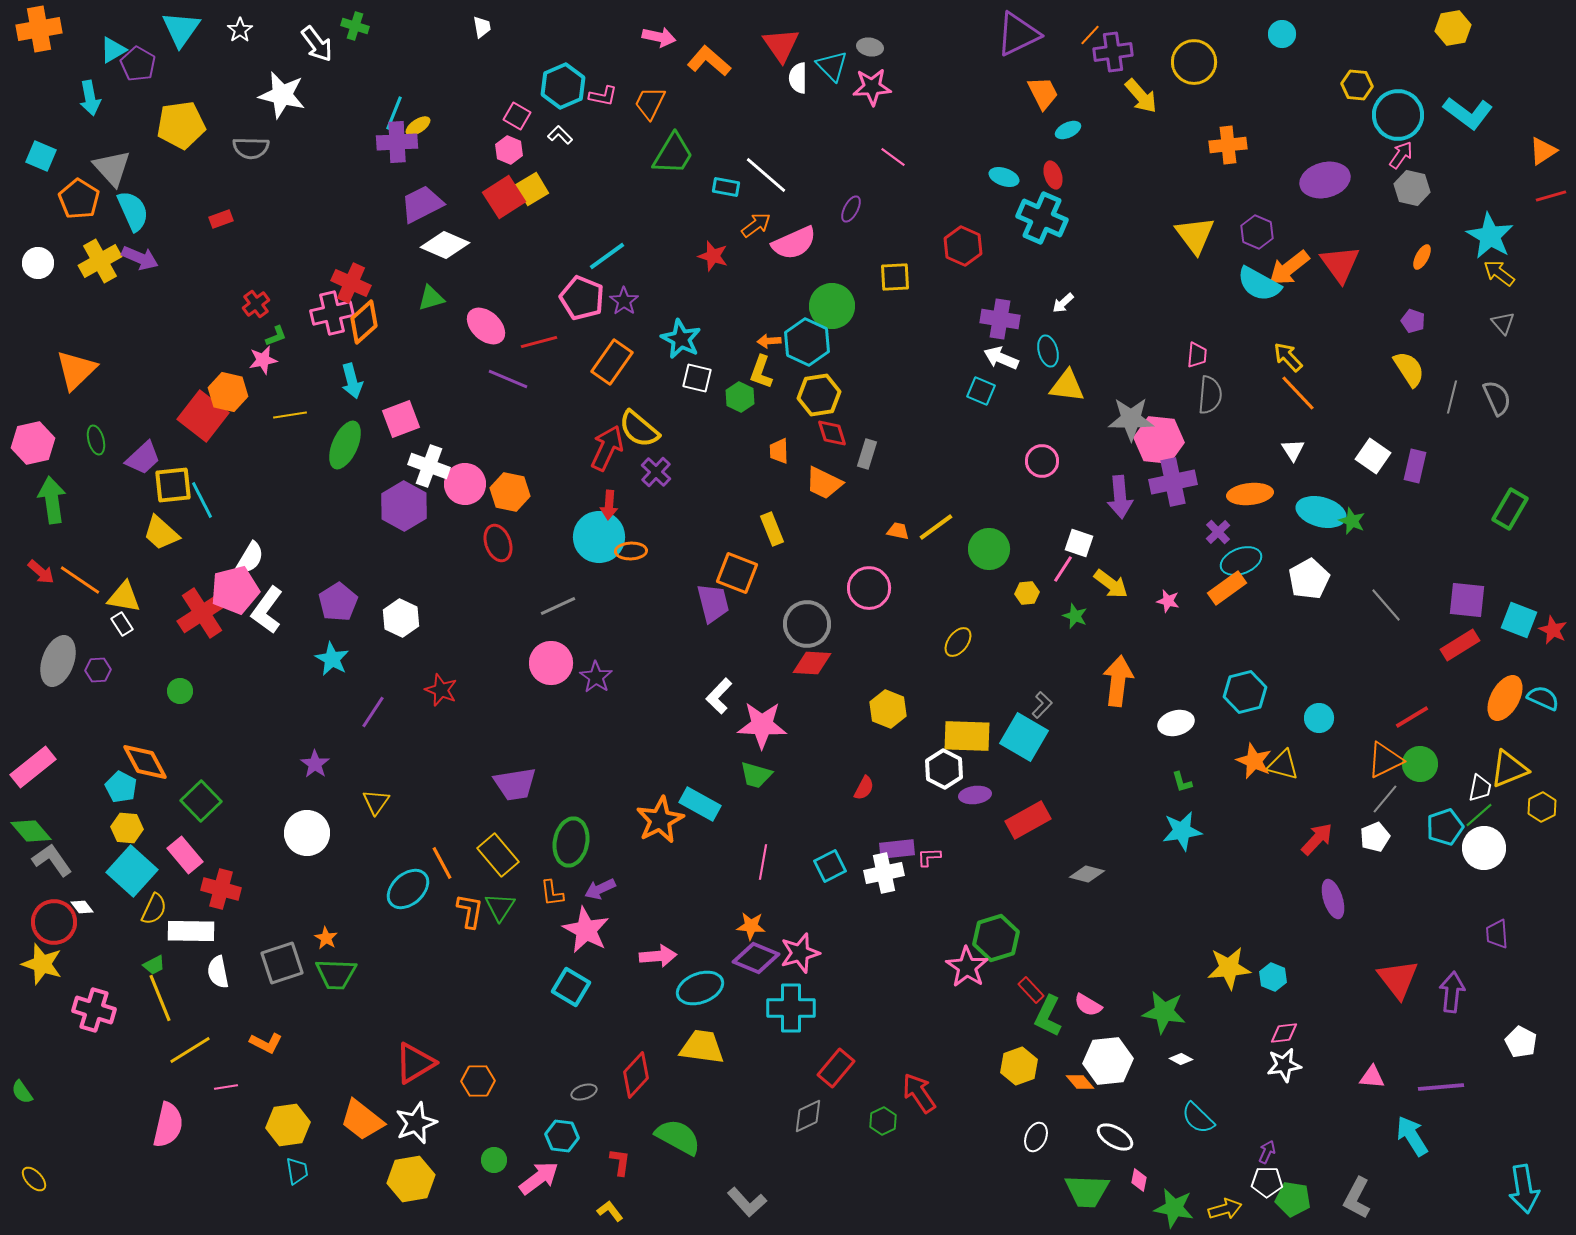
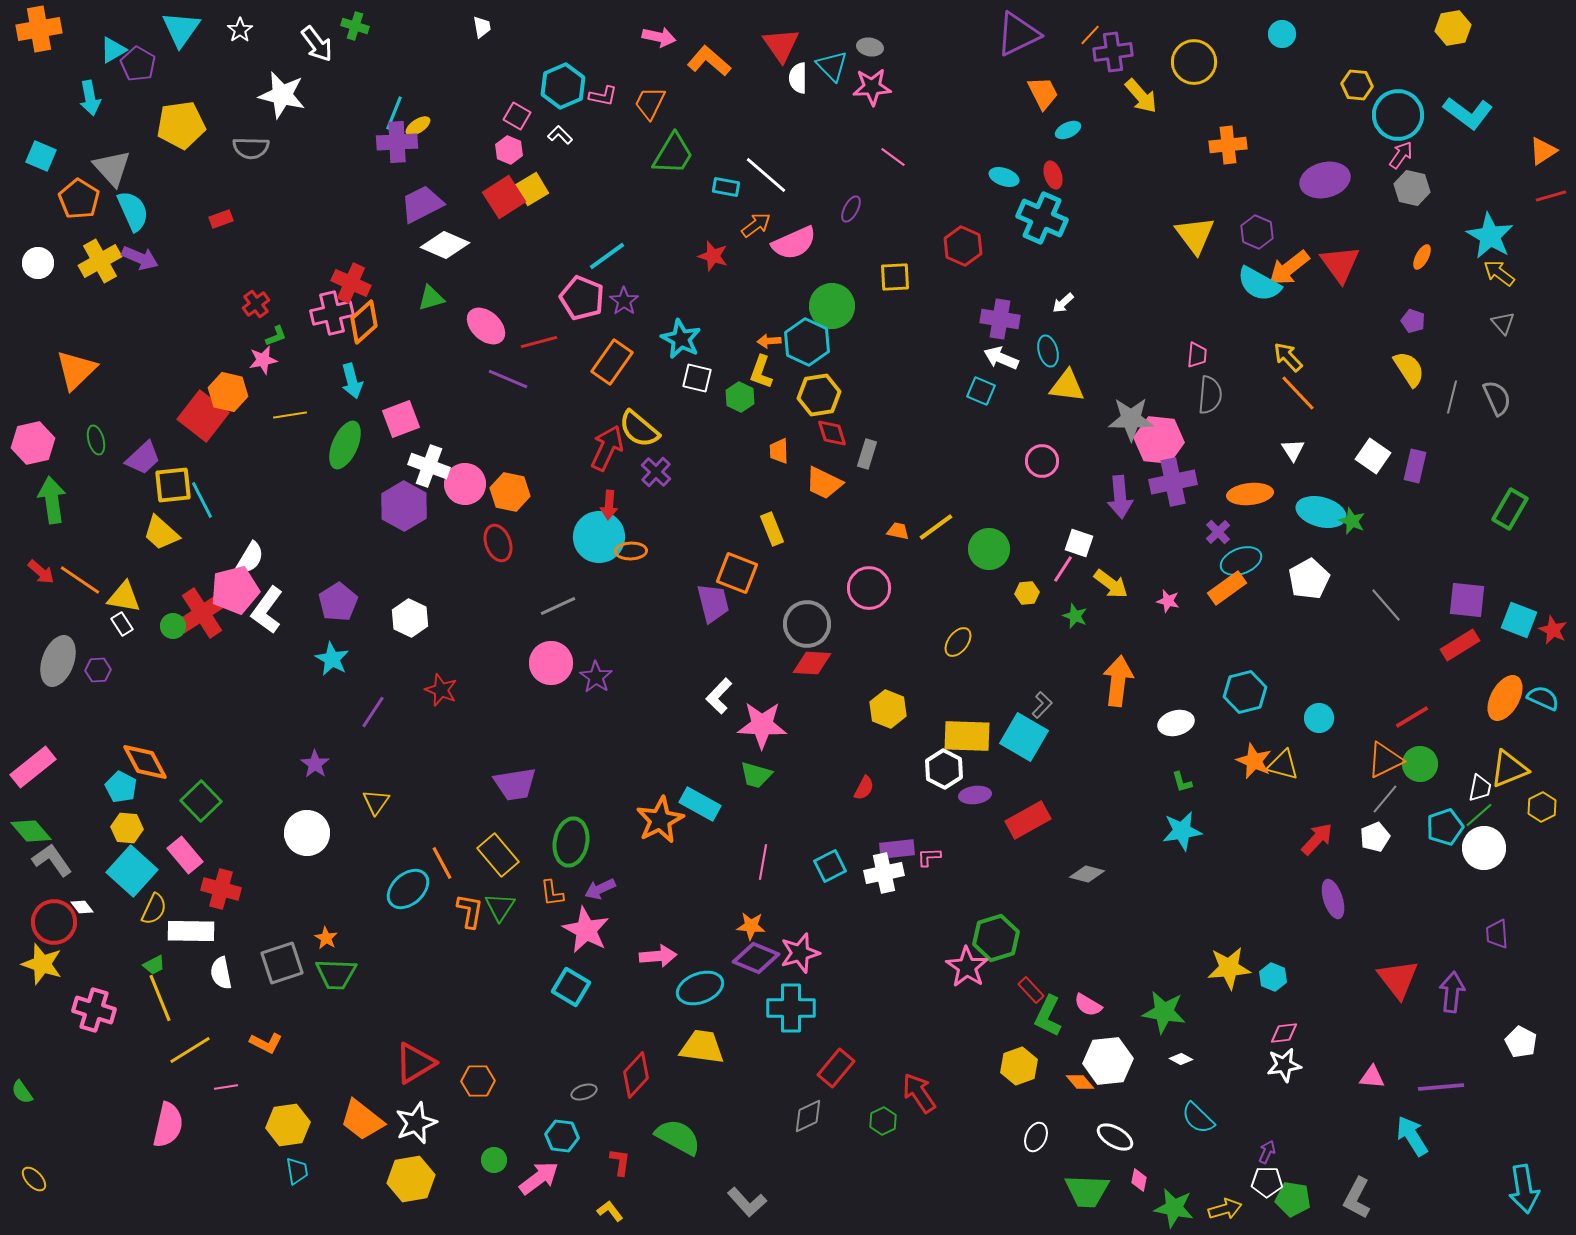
white hexagon at (401, 618): moved 9 px right
green circle at (180, 691): moved 7 px left, 65 px up
white semicircle at (218, 972): moved 3 px right, 1 px down
